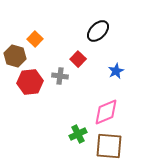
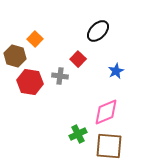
red hexagon: rotated 15 degrees clockwise
